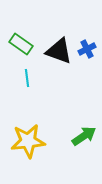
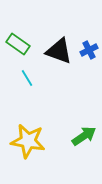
green rectangle: moved 3 px left
blue cross: moved 2 px right, 1 px down
cyan line: rotated 24 degrees counterclockwise
yellow star: rotated 16 degrees clockwise
